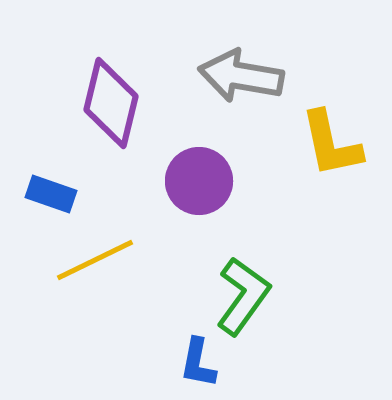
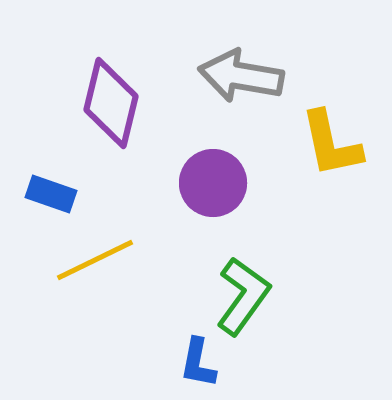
purple circle: moved 14 px right, 2 px down
